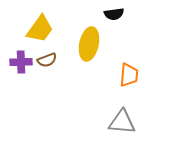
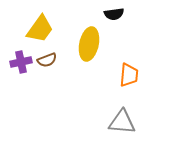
purple cross: rotated 10 degrees counterclockwise
